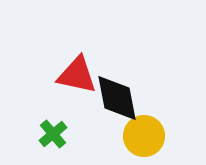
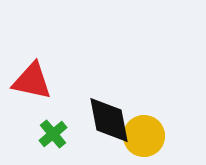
red triangle: moved 45 px left, 6 px down
black diamond: moved 8 px left, 22 px down
